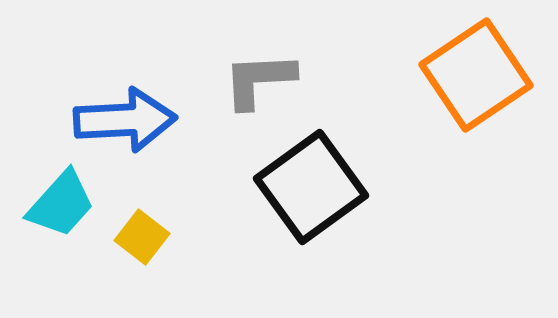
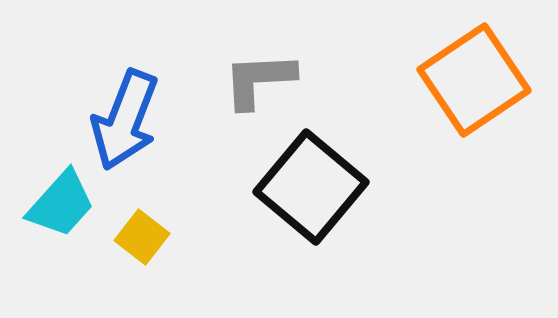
orange square: moved 2 px left, 5 px down
blue arrow: rotated 114 degrees clockwise
black square: rotated 14 degrees counterclockwise
